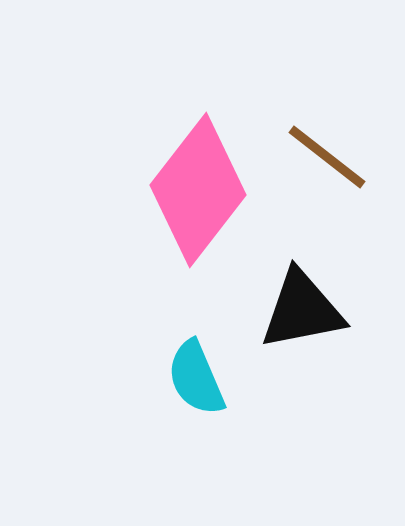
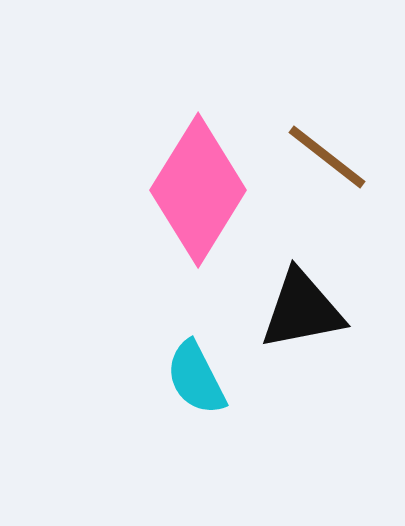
pink diamond: rotated 6 degrees counterclockwise
cyan semicircle: rotated 4 degrees counterclockwise
